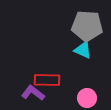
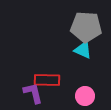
gray pentagon: moved 1 px left, 1 px down
purple L-shape: rotated 40 degrees clockwise
pink circle: moved 2 px left, 2 px up
